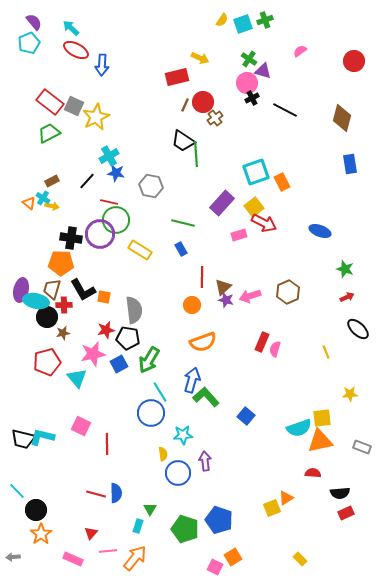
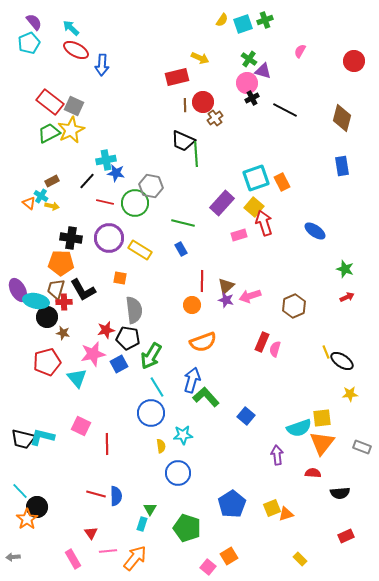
pink semicircle at (300, 51): rotated 24 degrees counterclockwise
brown line at (185, 105): rotated 24 degrees counterclockwise
yellow star at (96, 117): moved 25 px left, 13 px down
black trapezoid at (183, 141): rotated 10 degrees counterclockwise
cyan cross at (109, 156): moved 3 px left, 4 px down; rotated 18 degrees clockwise
blue rectangle at (350, 164): moved 8 px left, 2 px down
cyan square at (256, 172): moved 6 px down
cyan cross at (43, 198): moved 2 px left, 2 px up
red line at (109, 202): moved 4 px left
yellow square at (254, 207): rotated 12 degrees counterclockwise
green circle at (116, 220): moved 19 px right, 17 px up
red arrow at (264, 223): rotated 135 degrees counterclockwise
blue ellipse at (320, 231): moved 5 px left; rotated 15 degrees clockwise
purple circle at (100, 234): moved 9 px right, 4 px down
red line at (202, 277): moved 4 px down
brown triangle at (223, 287): moved 3 px right, 1 px up
brown trapezoid at (52, 289): moved 4 px right
purple ellipse at (21, 290): moved 3 px left; rotated 40 degrees counterclockwise
brown hexagon at (288, 292): moved 6 px right, 14 px down
orange square at (104, 297): moved 16 px right, 19 px up
red cross at (64, 305): moved 3 px up
black ellipse at (358, 329): moved 16 px left, 32 px down; rotated 10 degrees counterclockwise
brown star at (63, 333): rotated 24 degrees clockwise
green arrow at (149, 360): moved 2 px right, 4 px up
cyan line at (160, 392): moved 3 px left, 5 px up
orange triangle at (320, 441): moved 2 px right, 2 px down; rotated 40 degrees counterclockwise
yellow semicircle at (163, 454): moved 2 px left, 8 px up
purple arrow at (205, 461): moved 72 px right, 6 px up
cyan line at (17, 491): moved 3 px right
blue semicircle at (116, 493): moved 3 px down
orange triangle at (286, 498): moved 16 px down; rotated 14 degrees clockwise
black circle at (36, 510): moved 1 px right, 3 px up
red rectangle at (346, 513): moved 23 px down
blue pentagon at (219, 520): moved 13 px right, 16 px up; rotated 20 degrees clockwise
cyan rectangle at (138, 526): moved 4 px right, 2 px up
green pentagon at (185, 529): moved 2 px right, 1 px up
red triangle at (91, 533): rotated 16 degrees counterclockwise
orange star at (41, 534): moved 14 px left, 15 px up
orange square at (233, 557): moved 4 px left, 1 px up
pink rectangle at (73, 559): rotated 36 degrees clockwise
pink square at (215, 567): moved 7 px left; rotated 14 degrees clockwise
